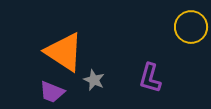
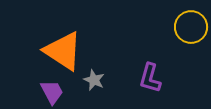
orange triangle: moved 1 px left, 1 px up
purple trapezoid: rotated 140 degrees counterclockwise
